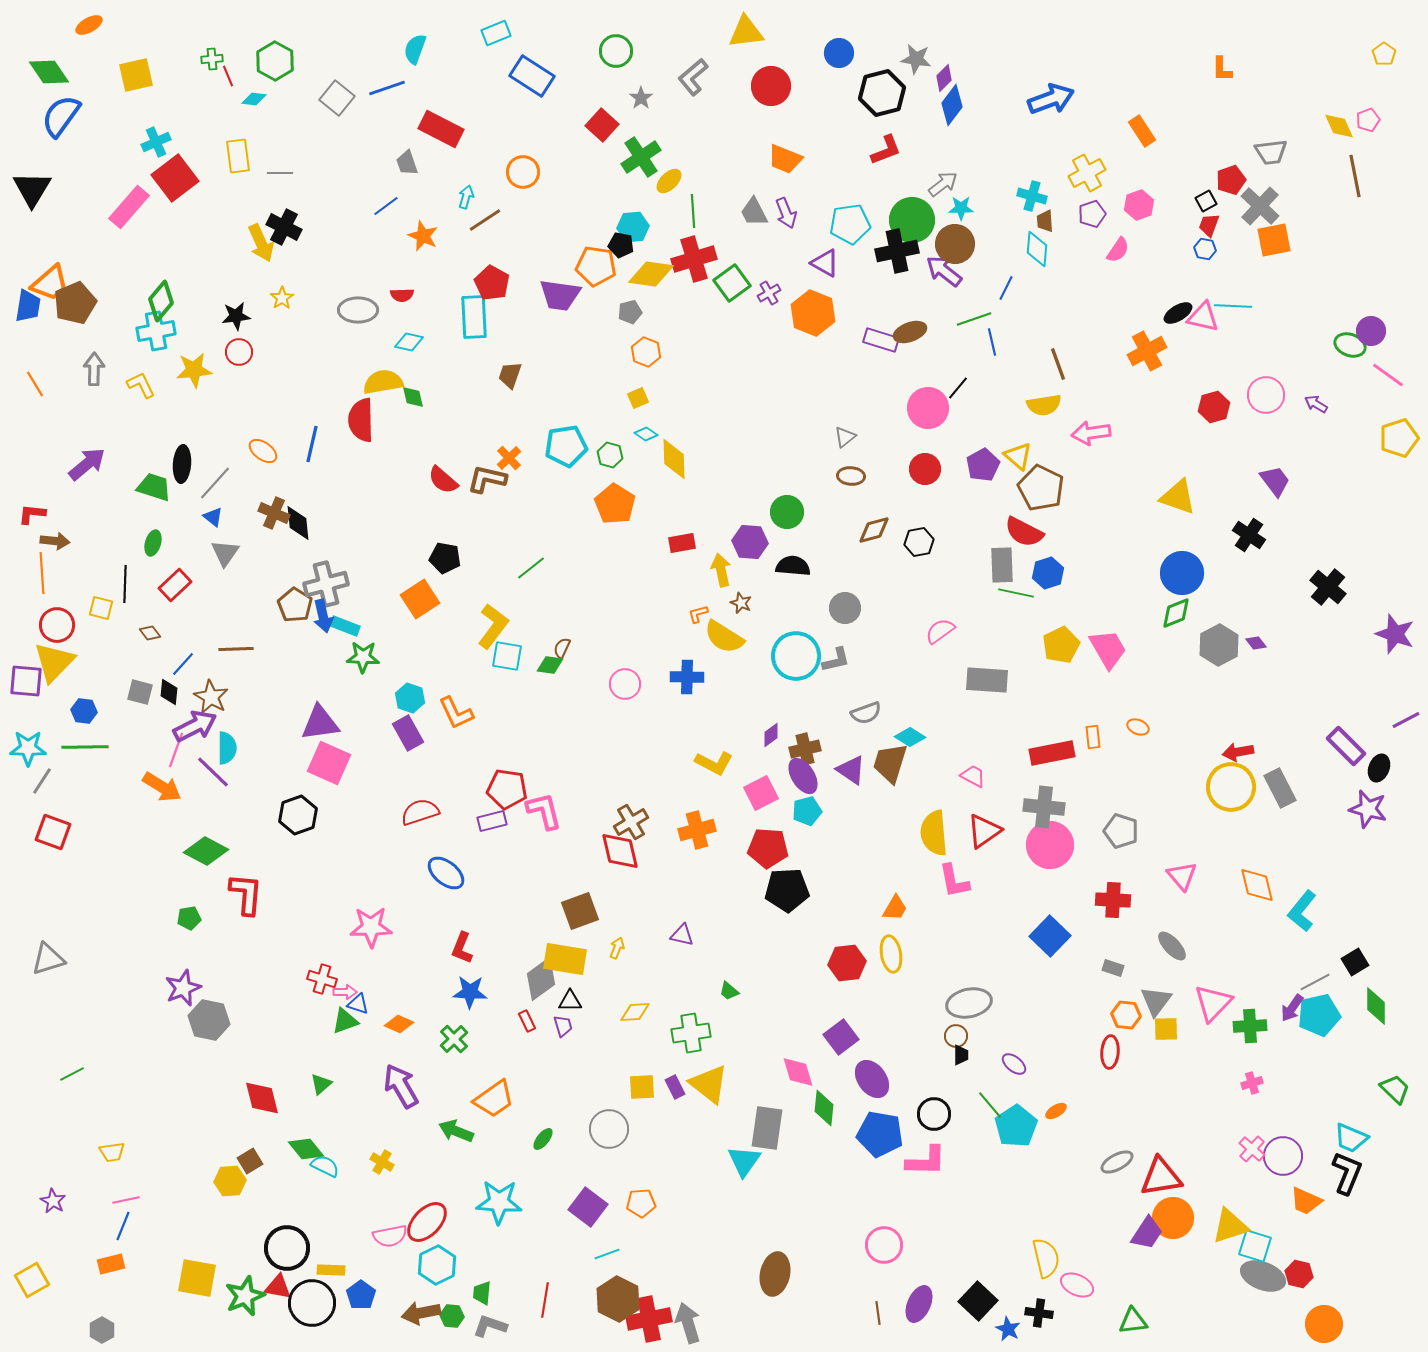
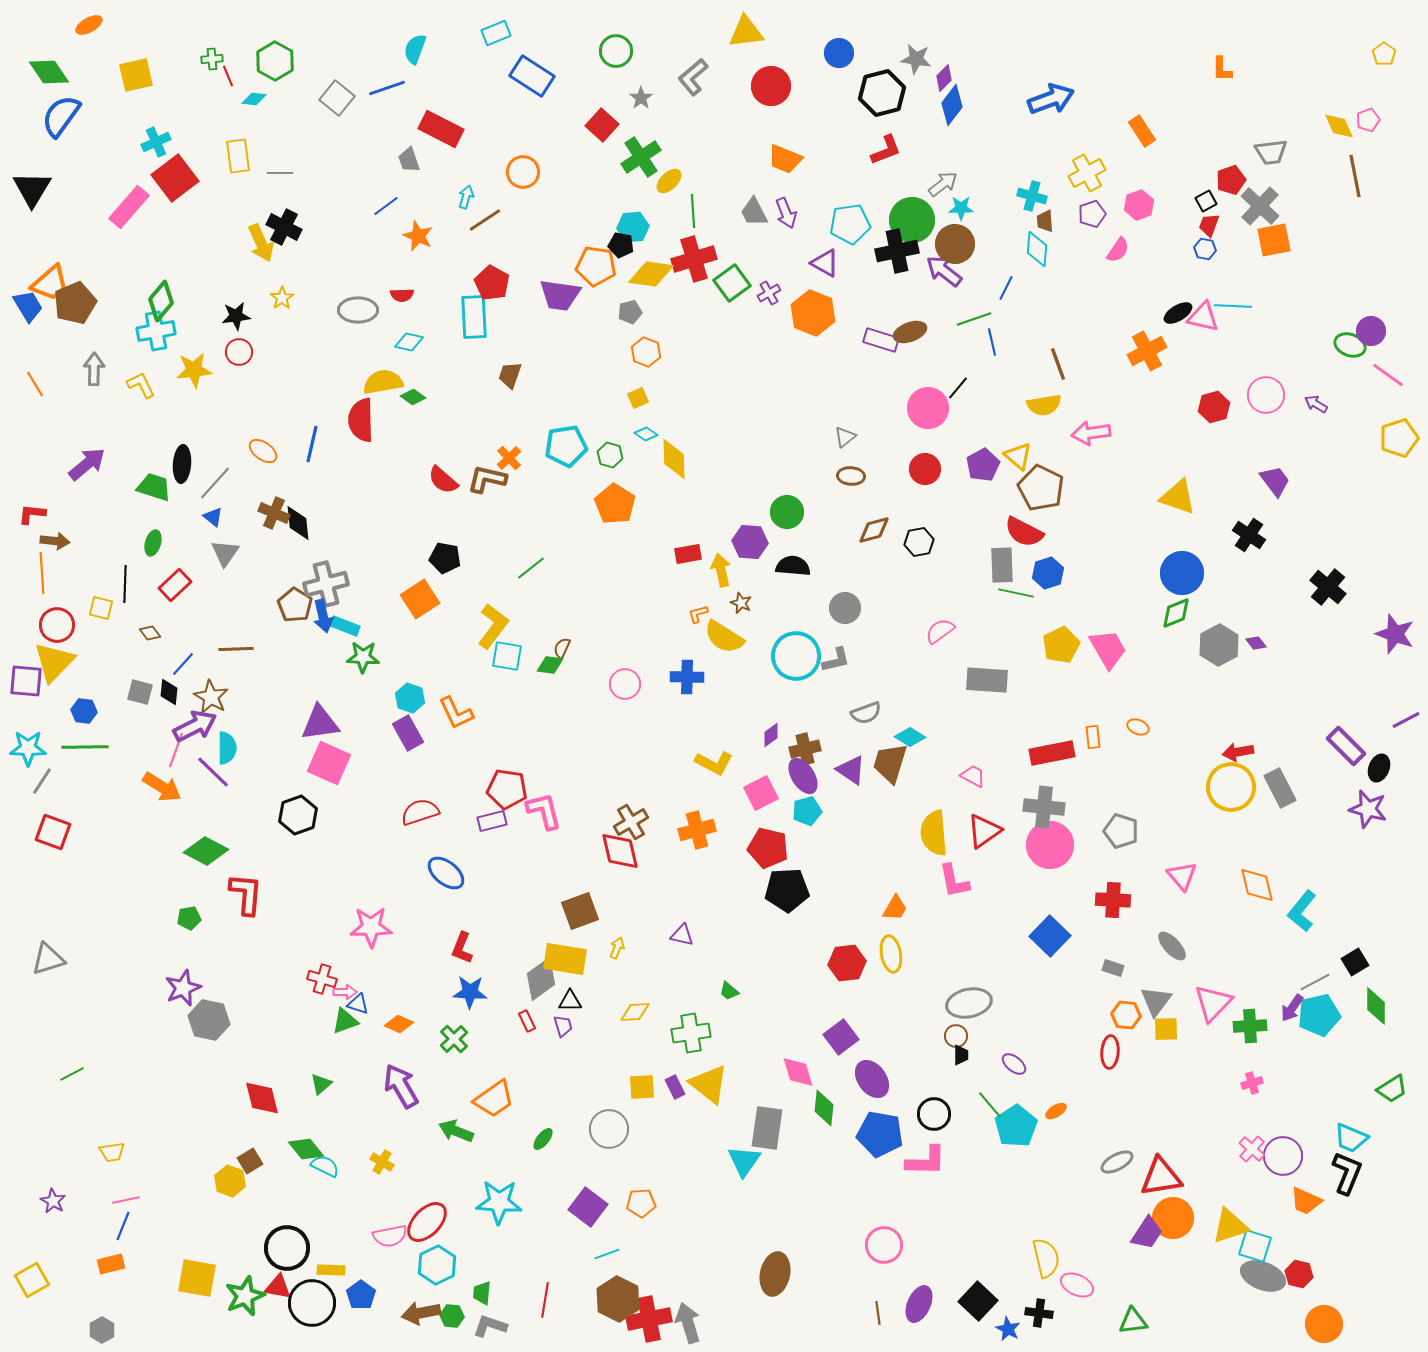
gray trapezoid at (407, 163): moved 2 px right, 3 px up
orange star at (423, 236): moved 5 px left
blue trapezoid at (28, 306): rotated 40 degrees counterclockwise
green diamond at (413, 397): rotated 40 degrees counterclockwise
red rectangle at (682, 543): moved 6 px right, 11 px down
red pentagon at (768, 848): rotated 9 degrees clockwise
green trapezoid at (1395, 1089): moved 3 px left; rotated 104 degrees clockwise
yellow hexagon at (230, 1181): rotated 24 degrees clockwise
